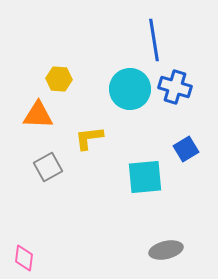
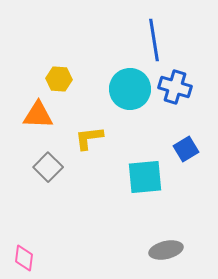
gray square: rotated 16 degrees counterclockwise
